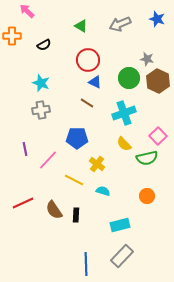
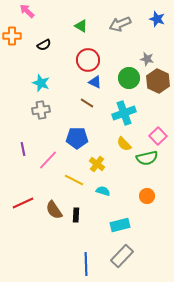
purple line: moved 2 px left
